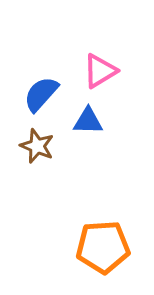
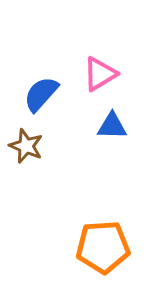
pink triangle: moved 3 px down
blue triangle: moved 24 px right, 5 px down
brown star: moved 11 px left
